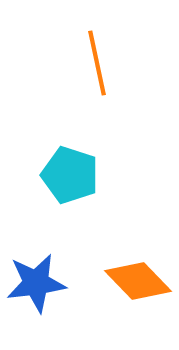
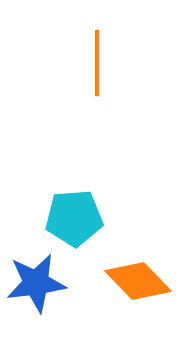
orange line: rotated 12 degrees clockwise
cyan pentagon: moved 4 px right, 43 px down; rotated 22 degrees counterclockwise
